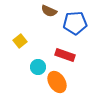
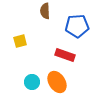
brown semicircle: moved 4 px left; rotated 63 degrees clockwise
blue pentagon: moved 2 px right, 3 px down
yellow square: rotated 24 degrees clockwise
cyan circle: moved 6 px left, 15 px down
